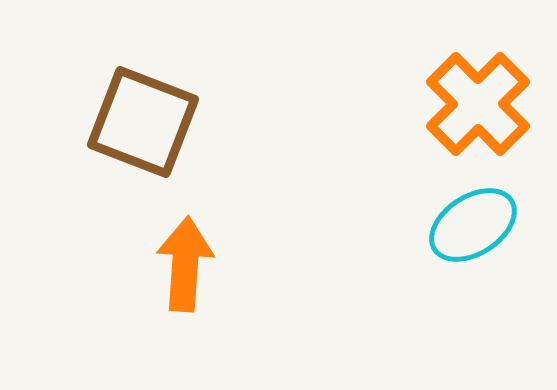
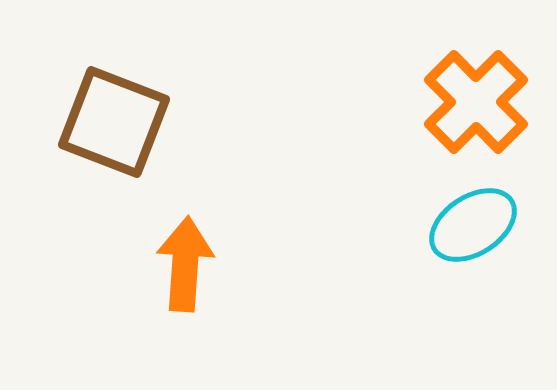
orange cross: moved 2 px left, 2 px up
brown square: moved 29 px left
